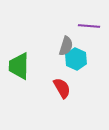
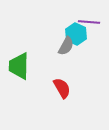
purple line: moved 4 px up
gray semicircle: rotated 12 degrees clockwise
cyan hexagon: moved 25 px up
